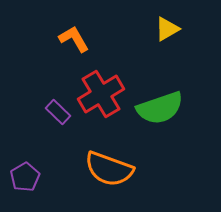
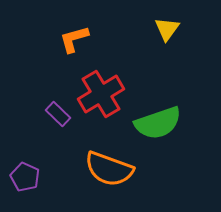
yellow triangle: rotated 24 degrees counterclockwise
orange L-shape: rotated 76 degrees counterclockwise
green semicircle: moved 2 px left, 15 px down
purple rectangle: moved 2 px down
purple pentagon: rotated 16 degrees counterclockwise
